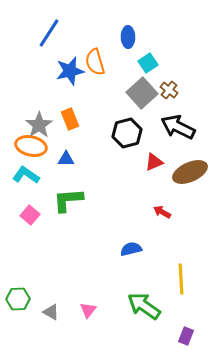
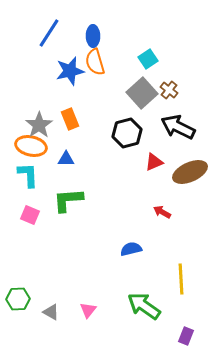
blue ellipse: moved 35 px left, 1 px up
cyan square: moved 4 px up
cyan L-shape: moved 2 px right; rotated 52 degrees clockwise
pink square: rotated 18 degrees counterclockwise
